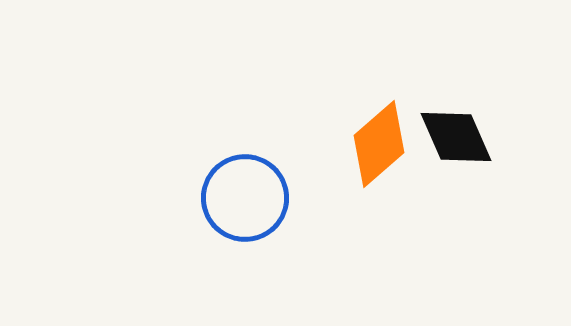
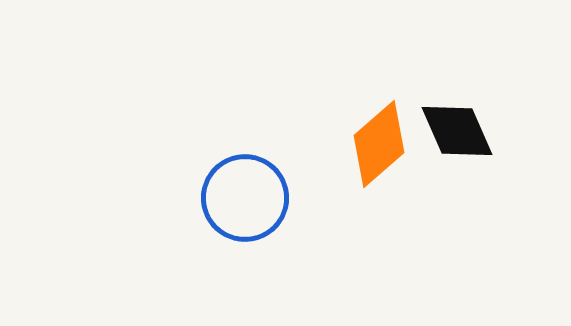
black diamond: moved 1 px right, 6 px up
